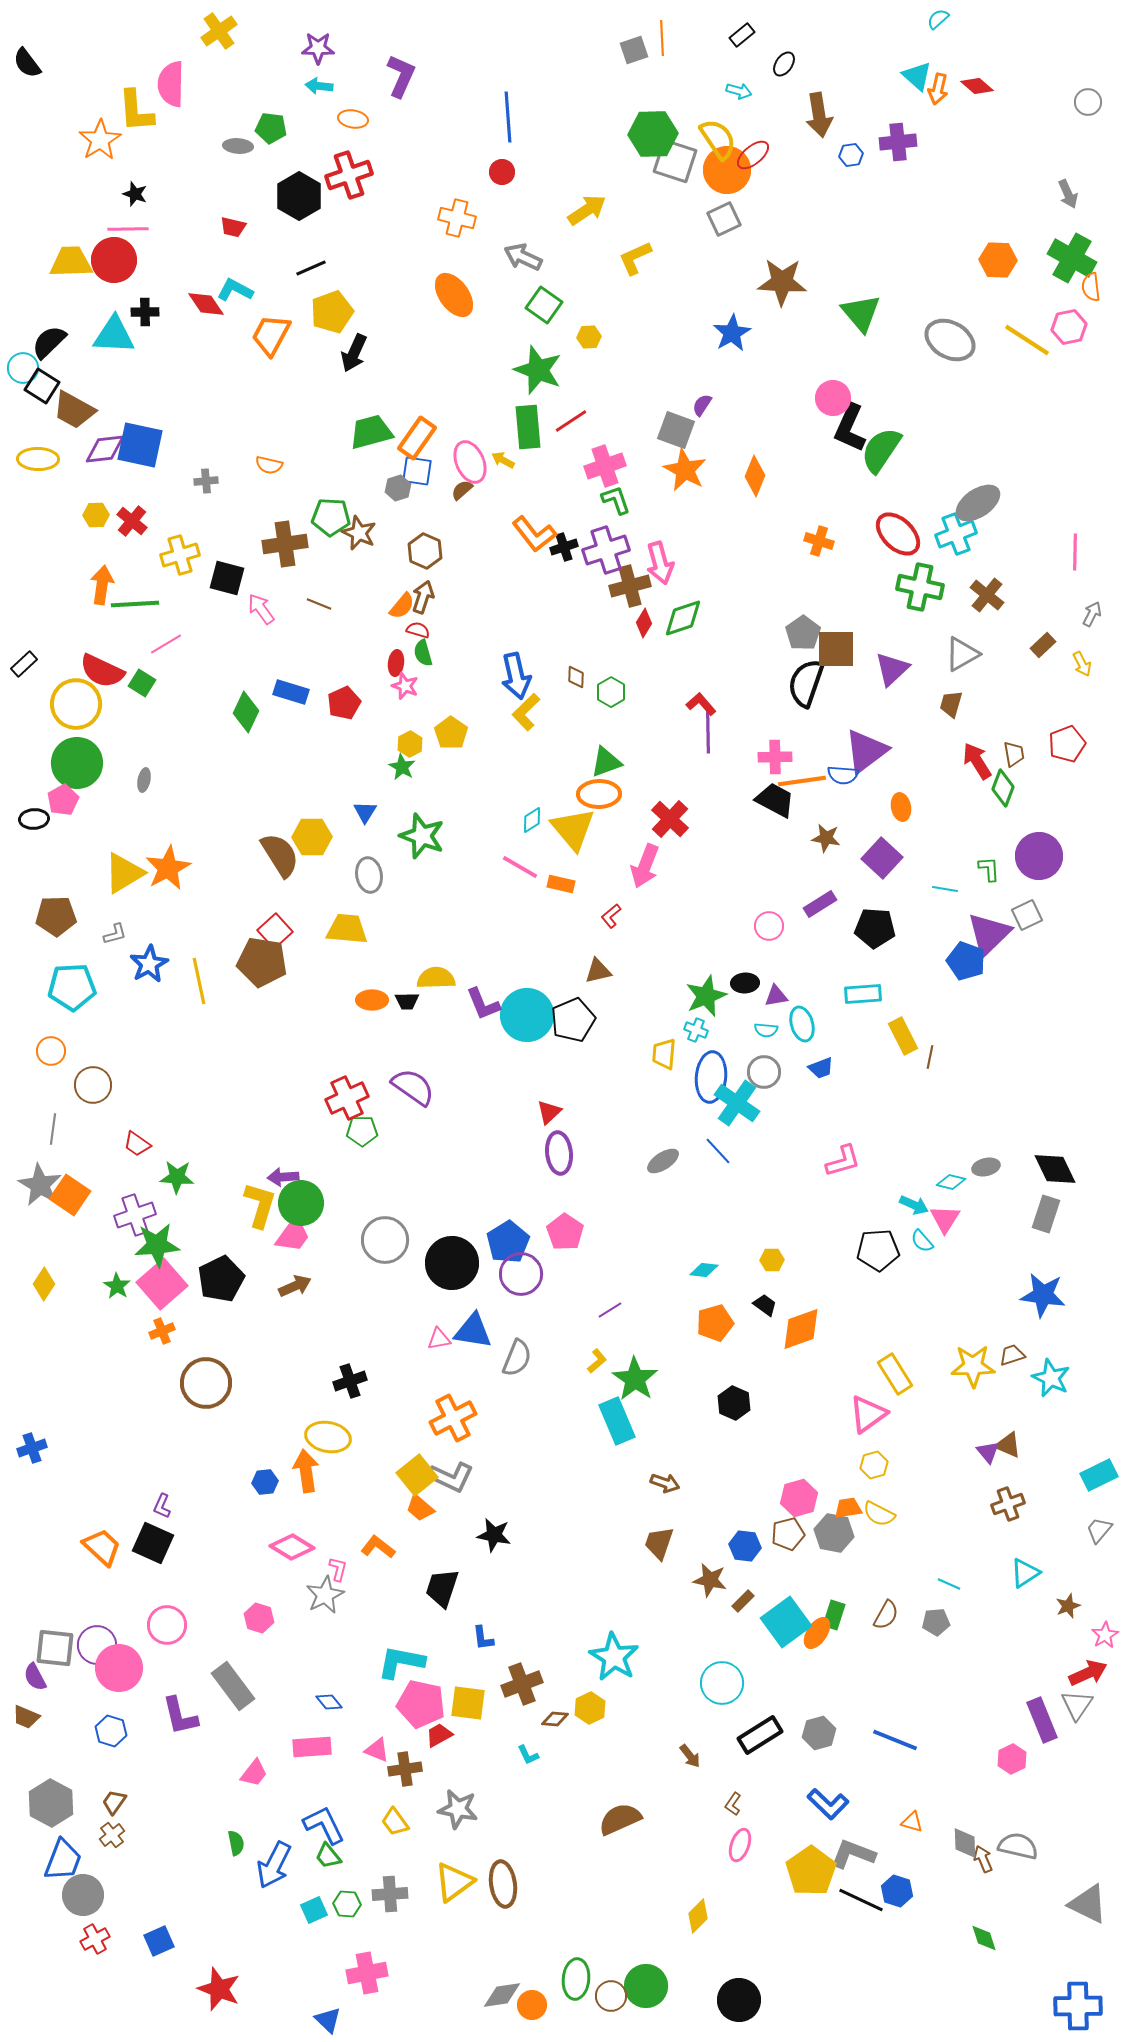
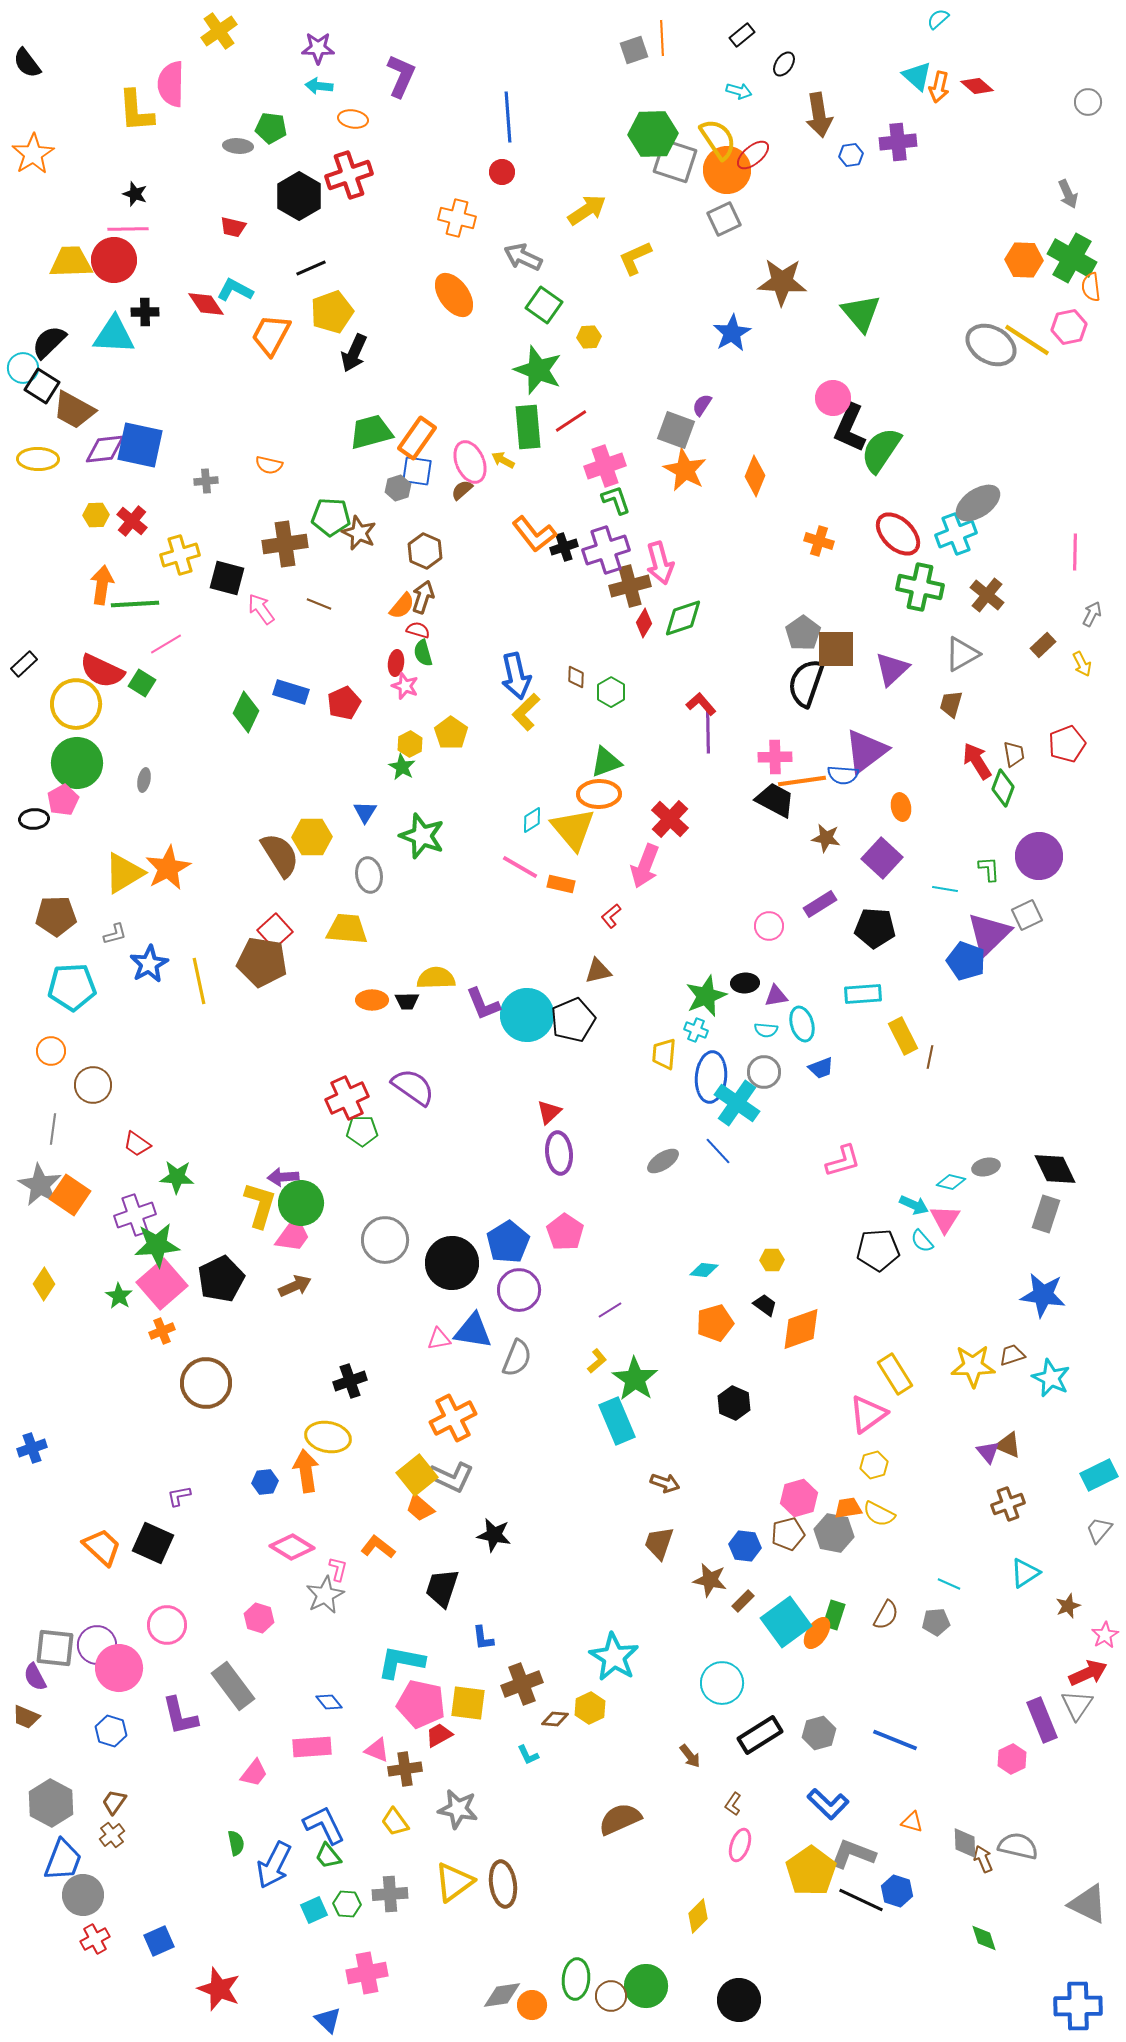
orange arrow at (938, 89): moved 1 px right, 2 px up
orange star at (100, 140): moved 67 px left, 14 px down
orange hexagon at (998, 260): moved 26 px right
gray ellipse at (950, 340): moved 41 px right, 5 px down
purple circle at (521, 1274): moved 2 px left, 16 px down
green star at (117, 1286): moved 2 px right, 10 px down
purple L-shape at (162, 1506): moved 17 px right, 10 px up; rotated 55 degrees clockwise
